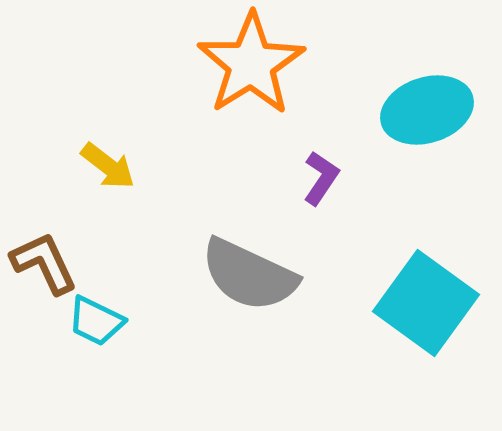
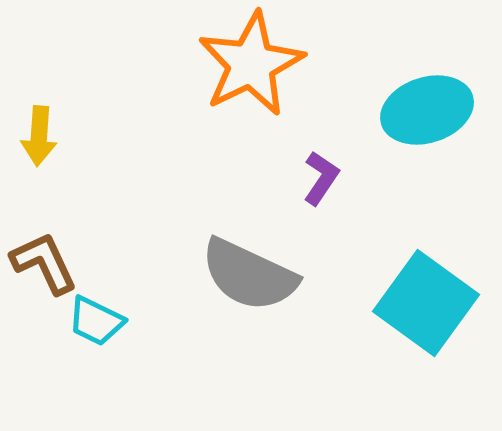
orange star: rotated 6 degrees clockwise
yellow arrow: moved 69 px left, 30 px up; rotated 56 degrees clockwise
